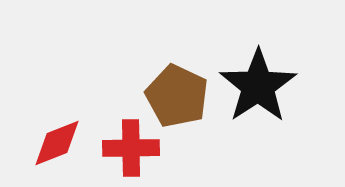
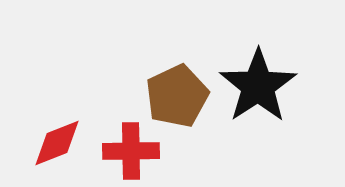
brown pentagon: rotated 22 degrees clockwise
red cross: moved 3 px down
